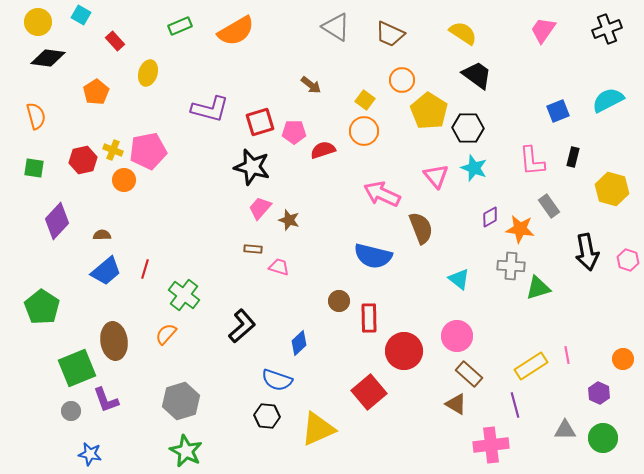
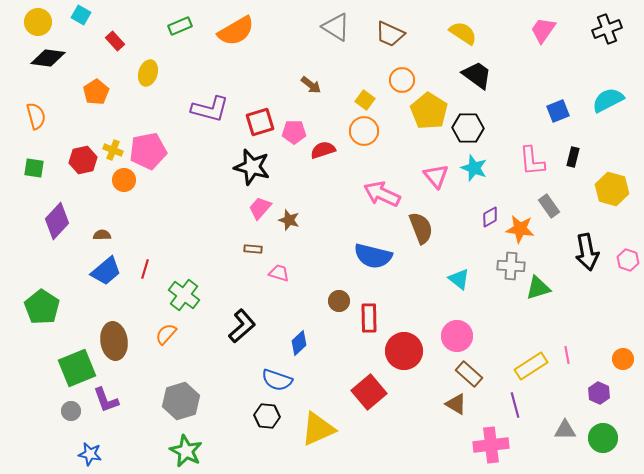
pink trapezoid at (279, 267): moved 6 px down
